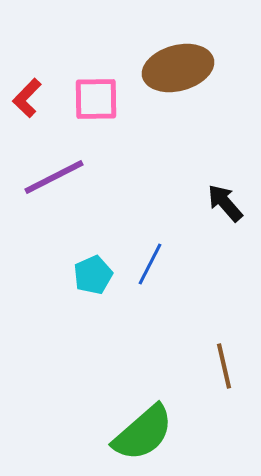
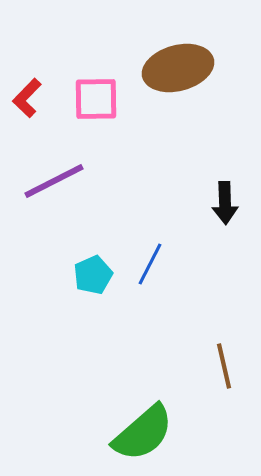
purple line: moved 4 px down
black arrow: rotated 141 degrees counterclockwise
